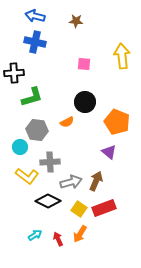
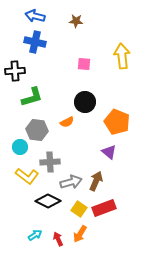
black cross: moved 1 px right, 2 px up
